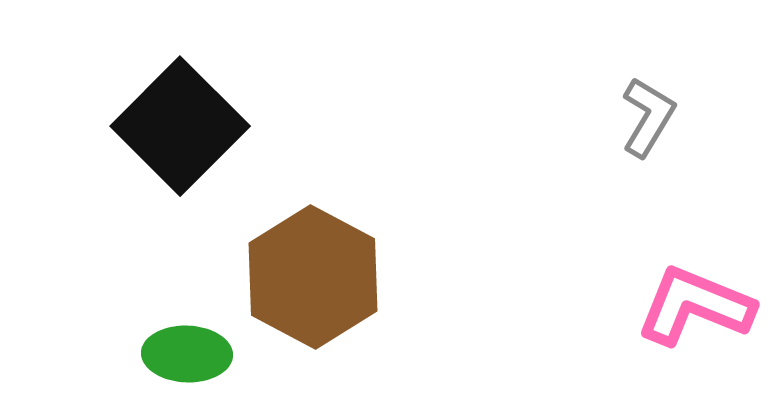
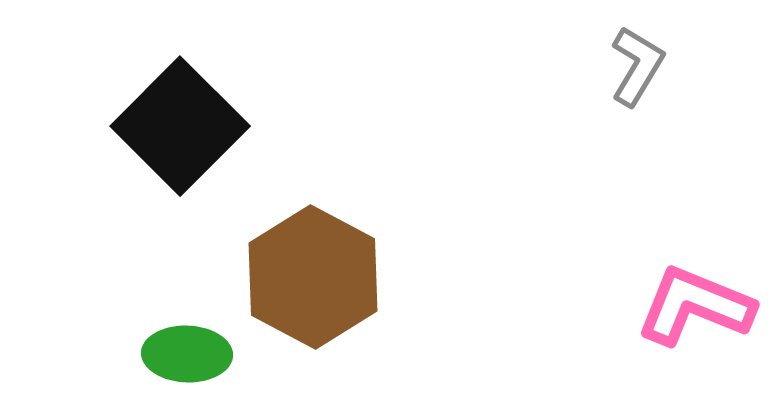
gray L-shape: moved 11 px left, 51 px up
